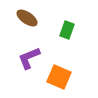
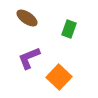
green rectangle: moved 2 px right, 1 px up
orange square: rotated 20 degrees clockwise
